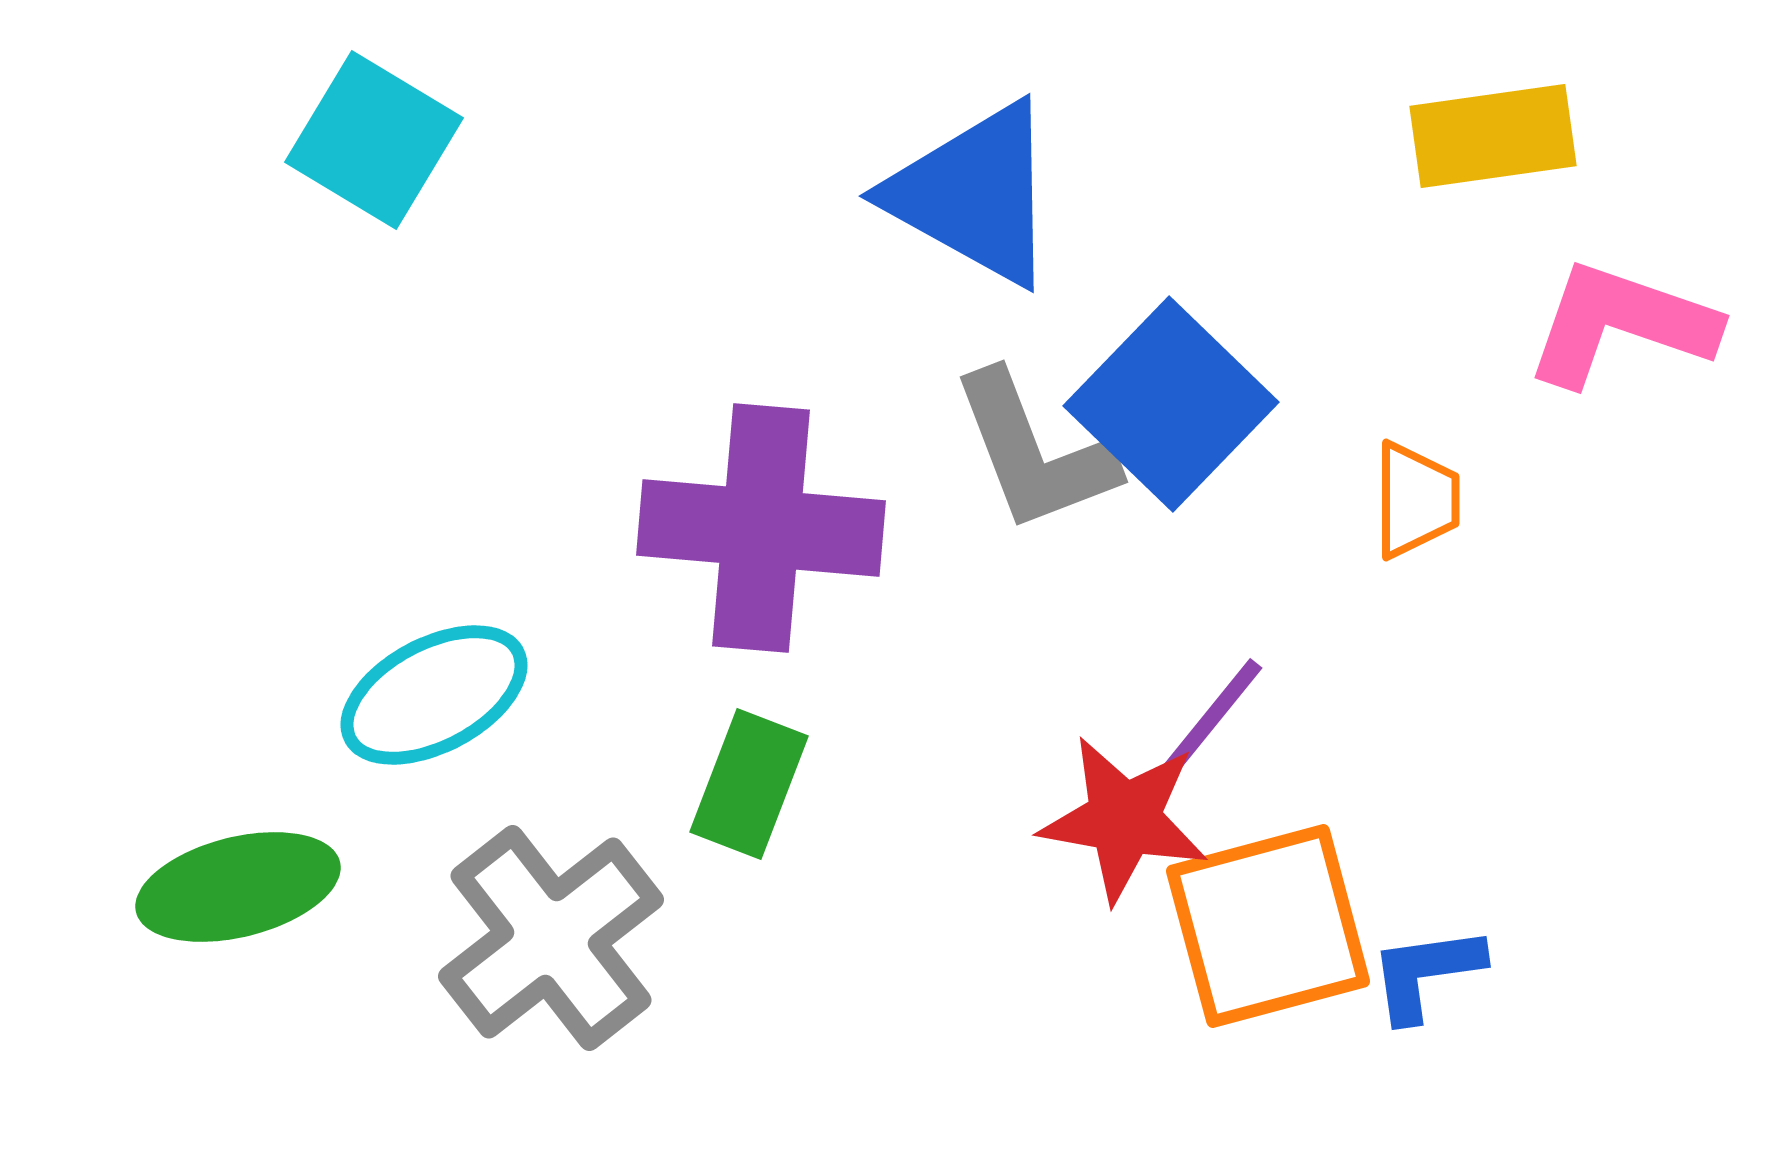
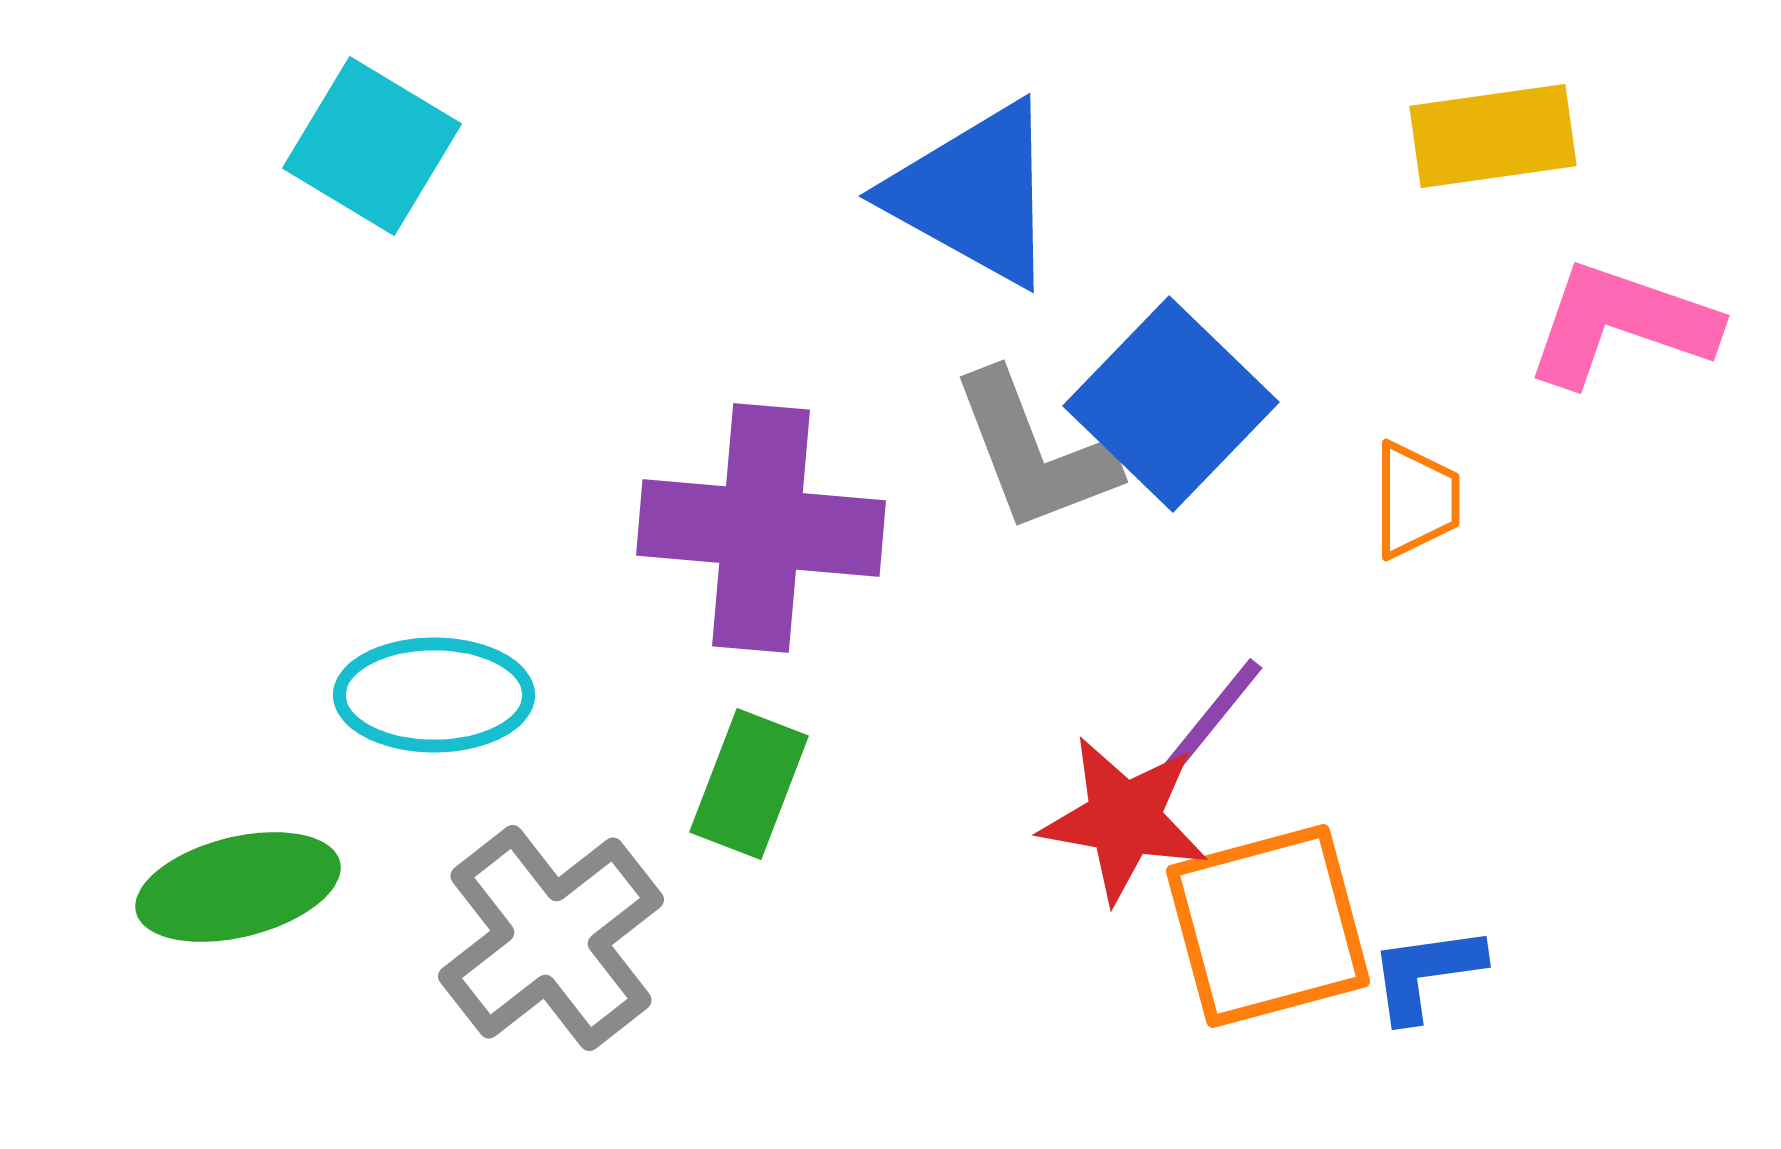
cyan square: moved 2 px left, 6 px down
cyan ellipse: rotated 28 degrees clockwise
